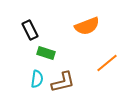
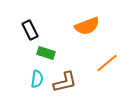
brown L-shape: moved 2 px right
